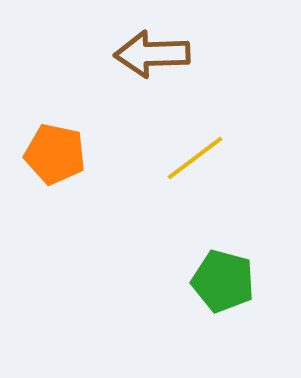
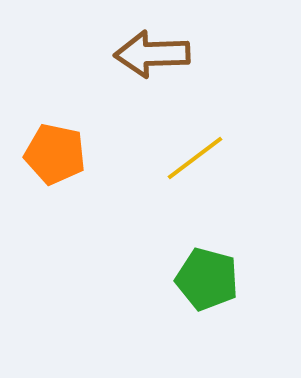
green pentagon: moved 16 px left, 2 px up
